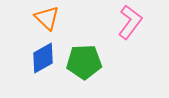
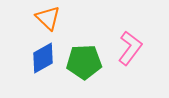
orange triangle: moved 1 px right
pink L-shape: moved 26 px down
